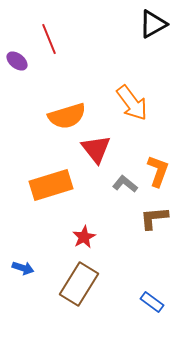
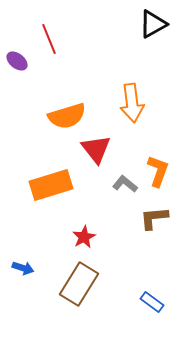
orange arrow: rotated 30 degrees clockwise
